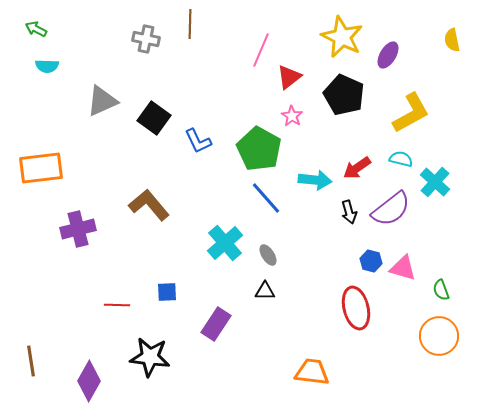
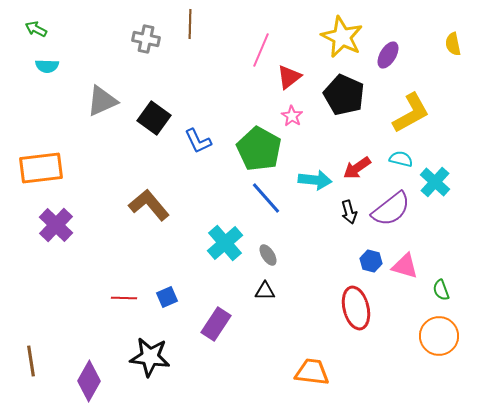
yellow semicircle at (452, 40): moved 1 px right, 4 px down
purple cross at (78, 229): moved 22 px left, 4 px up; rotated 32 degrees counterclockwise
pink triangle at (403, 268): moved 2 px right, 2 px up
blue square at (167, 292): moved 5 px down; rotated 20 degrees counterclockwise
red line at (117, 305): moved 7 px right, 7 px up
